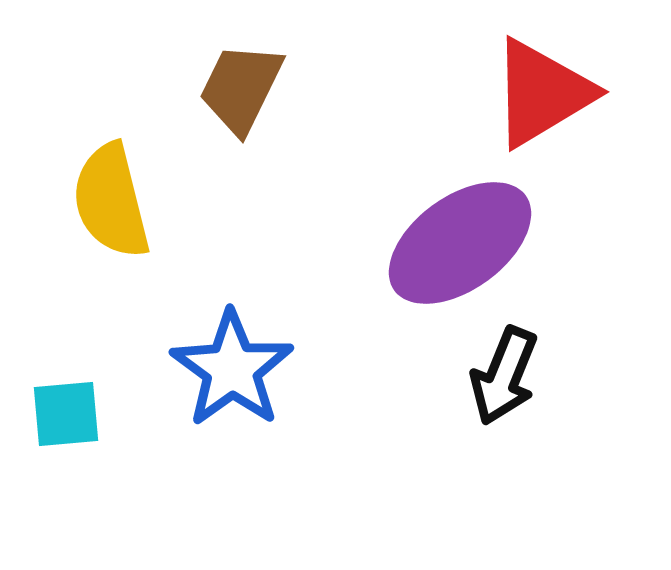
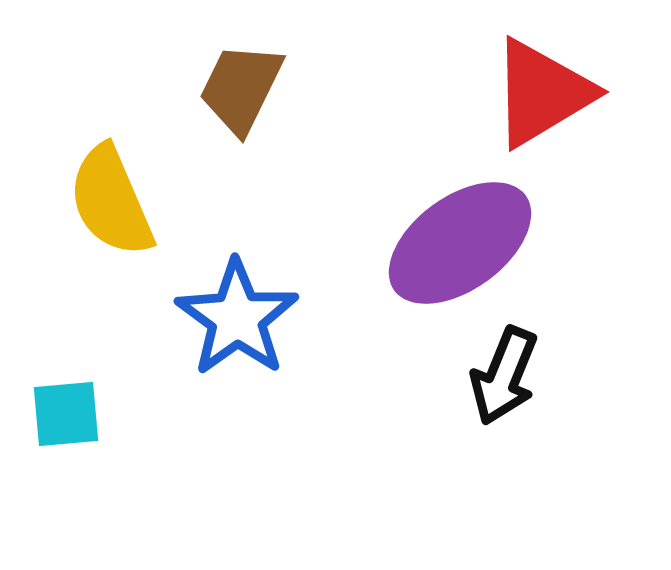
yellow semicircle: rotated 9 degrees counterclockwise
blue star: moved 5 px right, 51 px up
